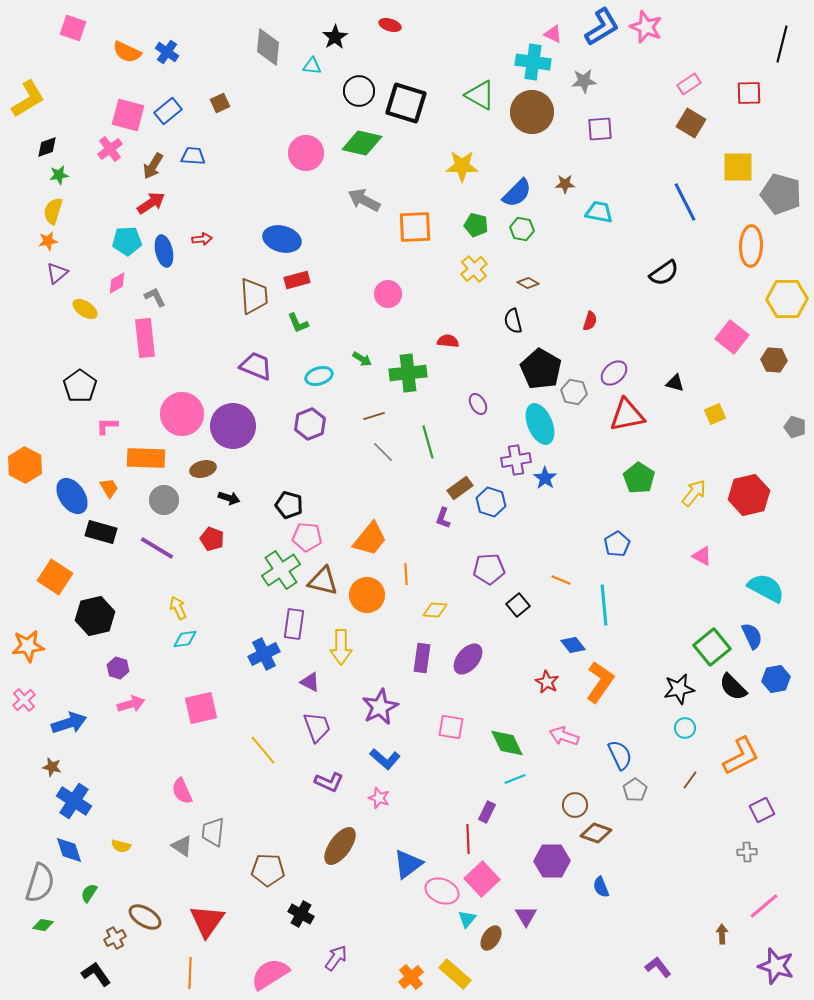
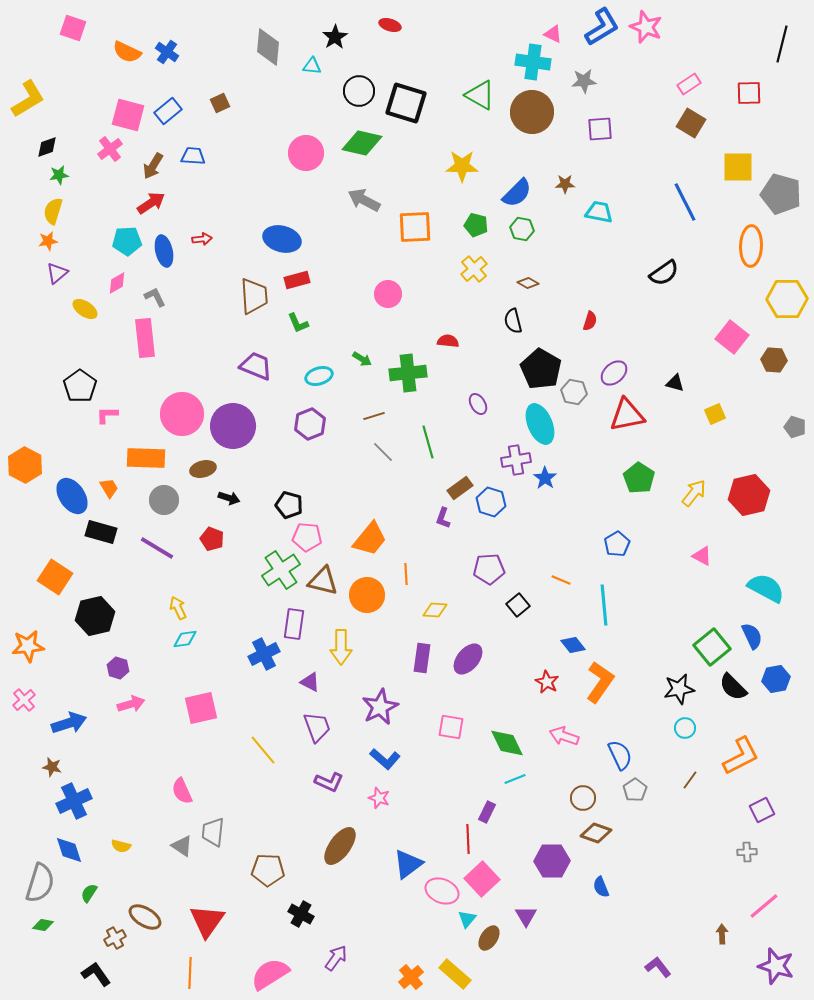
pink L-shape at (107, 426): moved 11 px up
blue cross at (74, 801): rotated 32 degrees clockwise
brown circle at (575, 805): moved 8 px right, 7 px up
brown ellipse at (491, 938): moved 2 px left
